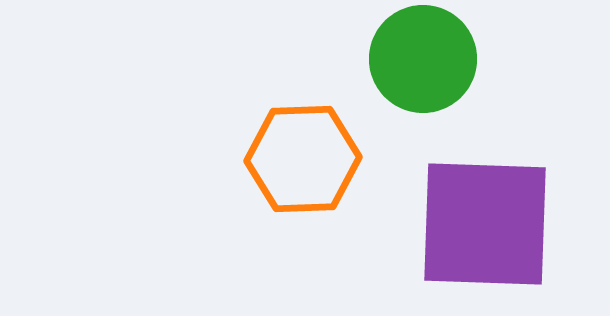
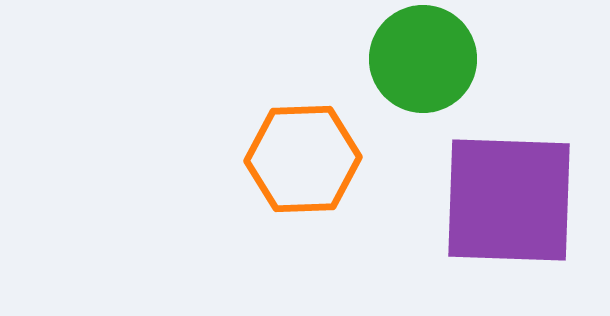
purple square: moved 24 px right, 24 px up
